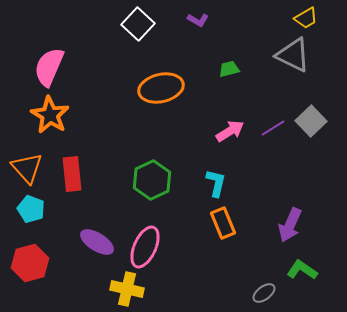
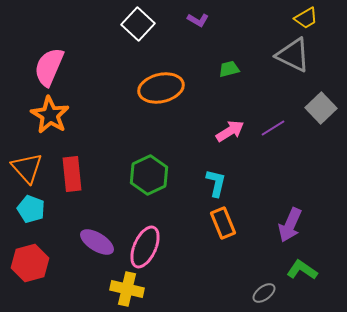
gray square: moved 10 px right, 13 px up
green hexagon: moved 3 px left, 5 px up
